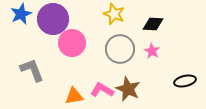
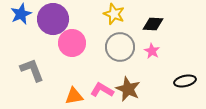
gray circle: moved 2 px up
